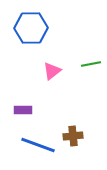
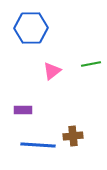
blue line: rotated 16 degrees counterclockwise
